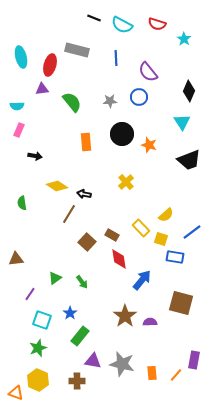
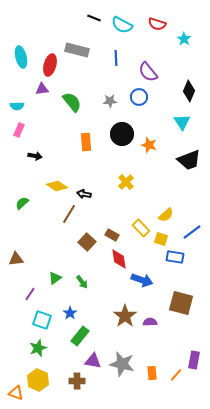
green semicircle at (22, 203): rotated 56 degrees clockwise
blue arrow at (142, 280): rotated 70 degrees clockwise
